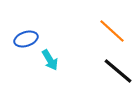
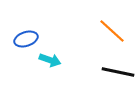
cyan arrow: rotated 40 degrees counterclockwise
black line: moved 1 px down; rotated 28 degrees counterclockwise
